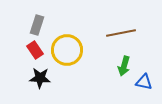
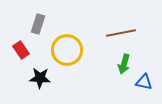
gray rectangle: moved 1 px right, 1 px up
red rectangle: moved 14 px left
green arrow: moved 2 px up
